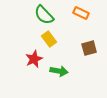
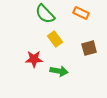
green semicircle: moved 1 px right, 1 px up
yellow rectangle: moved 6 px right
red star: rotated 24 degrees clockwise
